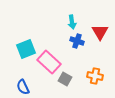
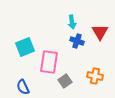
cyan square: moved 1 px left, 2 px up
pink rectangle: rotated 55 degrees clockwise
gray square: moved 2 px down; rotated 24 degrees clockwise
